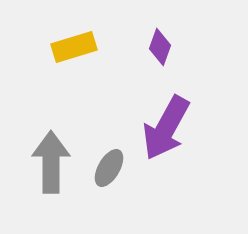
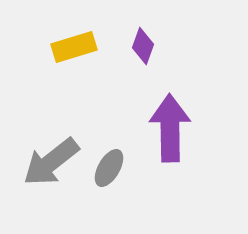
purple diamond: moved 17 px left, 1 px up
purple arrow: moved 4 px right; rotated 150 degrees clockwise
gray arrow: rotated 128 degrees counterclockwise
